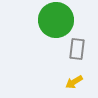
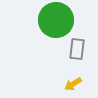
yellow arrow: moved 1 px left, 2 px down
